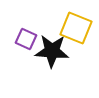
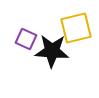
yellow square: rotated 36 degrees counterclockwise
